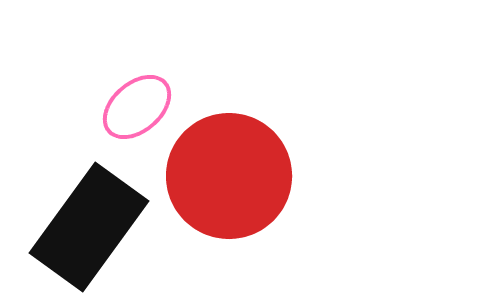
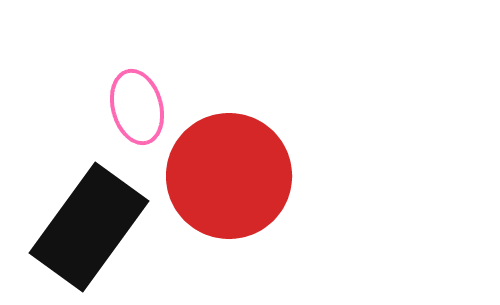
pink ellipse: rotated 64 degrees counterclockwise
